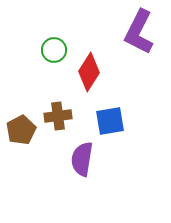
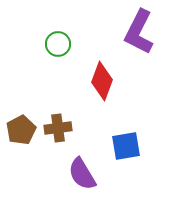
green circle: moved 4 px right, 6 px up
red diamond: moved 13 px right, 9 px down; rotated 12 degrees counterclockwise
brown cross: moved 12 px down
blue square: moved 16 px right, 25 px down
purple semicircle: moved 15 px down; rotated 40 degrees counterclockwise
